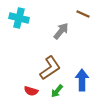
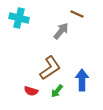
brown line: moved 6 px left
